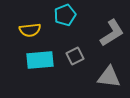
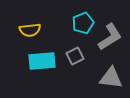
cyan pentagon: moved 18 px right, 8 px down
gray L-shape: moved 2 px left, 4 px down
cyan rectangle: moved 2 px right, 1 px down
gray triangle: moved 2 px right, 1 px down
